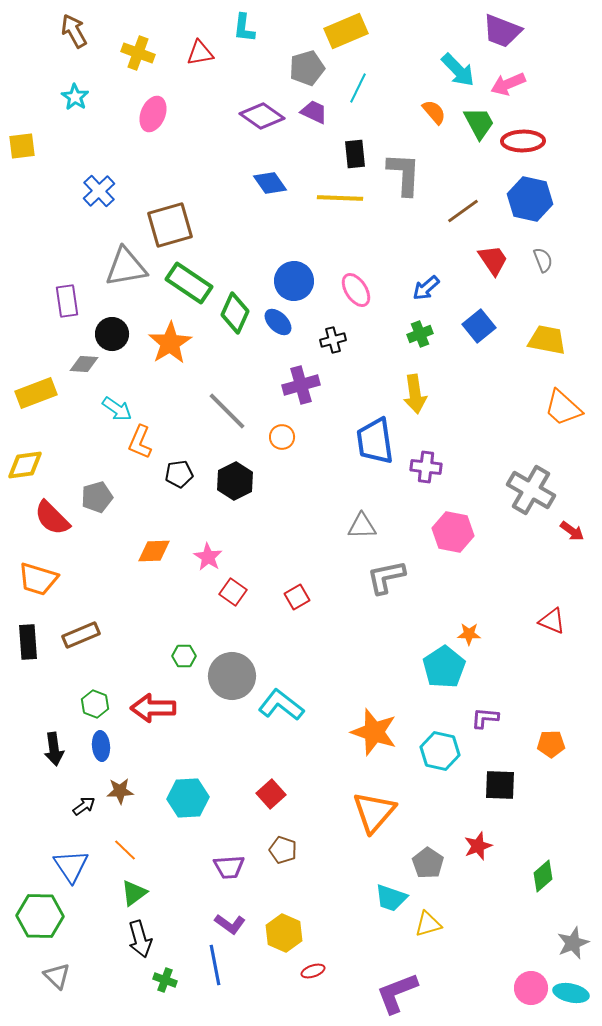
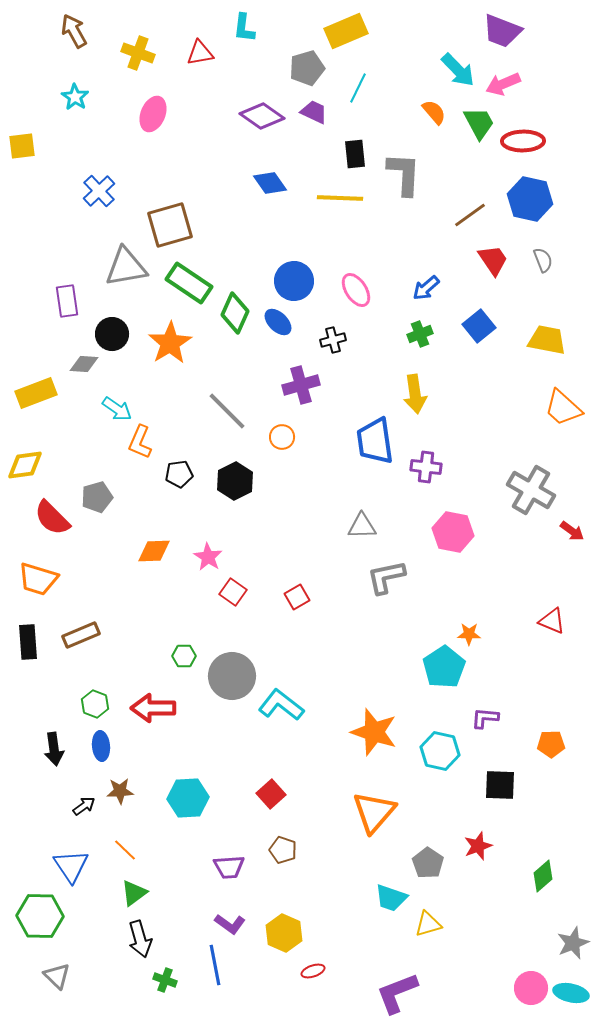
pink arrow at (508, 84): moved 5 px left
brown line at (463, 211): moved 7 px right, 4 px down
